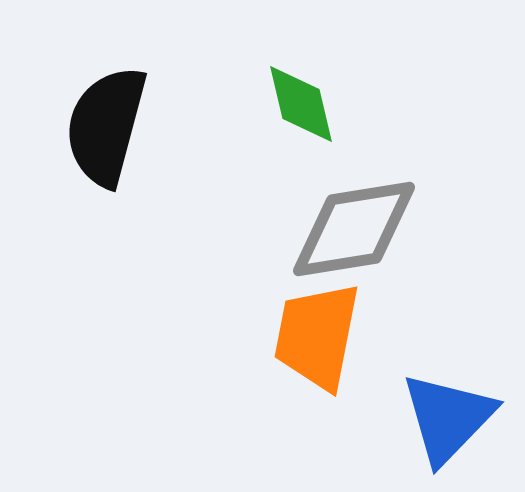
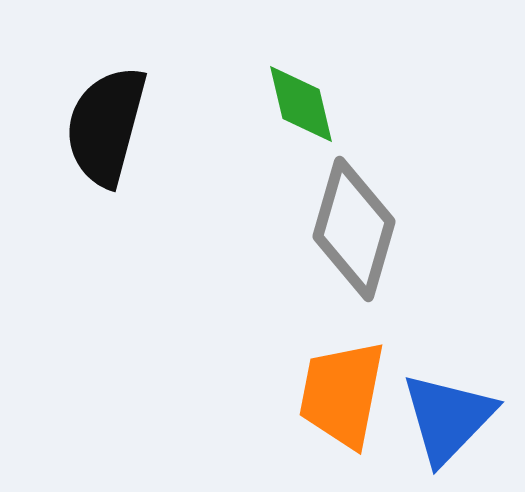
gray diamond: rotated 65 degrees counterclockwise
orange trapezoid: moved 25 px right, 58 px down
